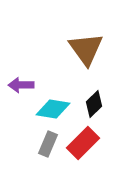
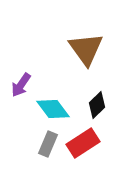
purple arrow: rotated 55 degrees counterclockwise
black diamond: moved 3 px right, 1 px down
cyan diamond: rotated 44 degrees clockwise
red rectangle: rotated 12 degrees clockwise
